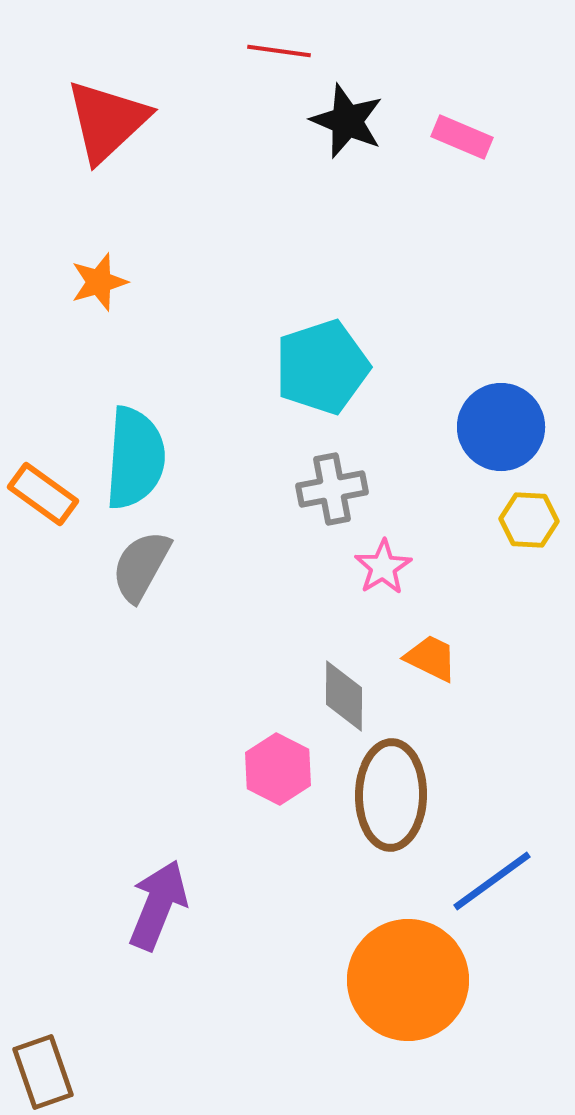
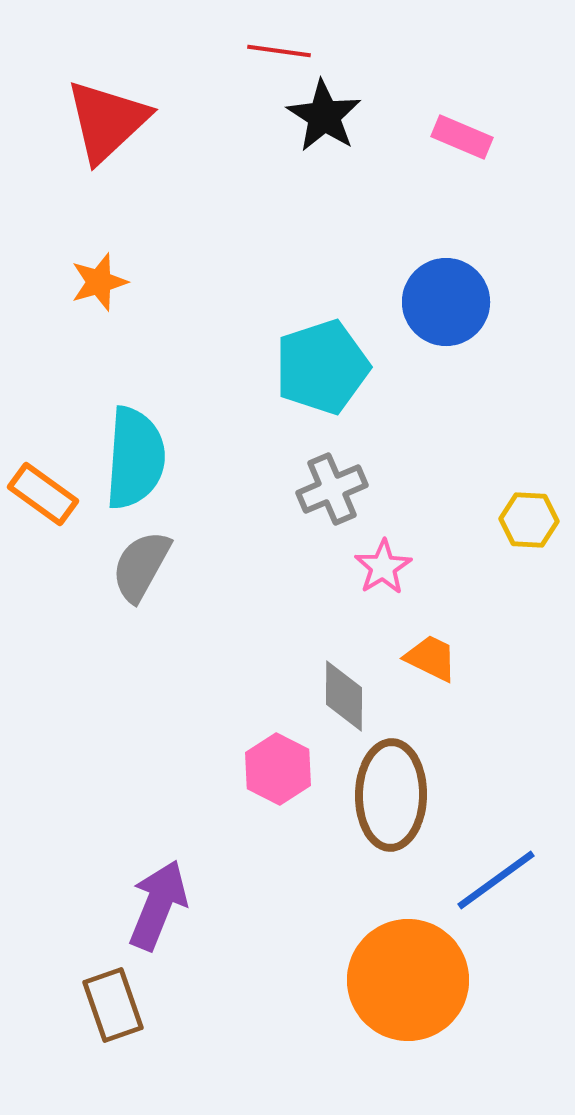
black star: moved 23 px left, 5 px up; rotated 10 degrees clockwise
blue circle: moved 55 px left, 125 px up
gray cross: rotated 12 degrees counterclockwise
blue line: moved 4 px right, 1 px up
brown rectangle: moved 70 px right, 67 px up
